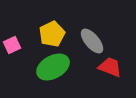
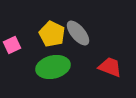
yellow pentagon: rotated 20 degrees counterclockwise
gray ellipse: moved 14 px left, 8 px up
green ellipse: rotated 16 degrees clockwise
